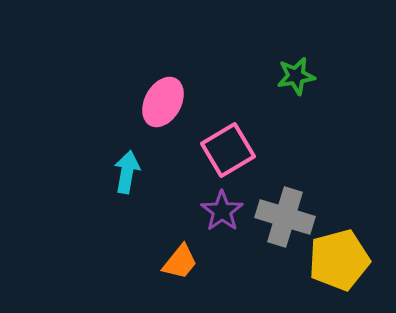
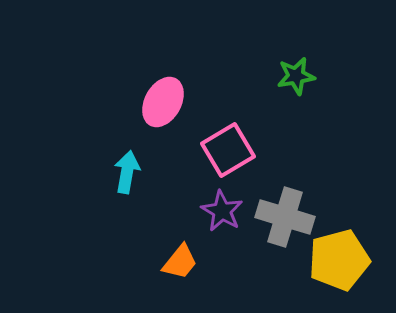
purple star: rotated 6 degrees counterclockwise
